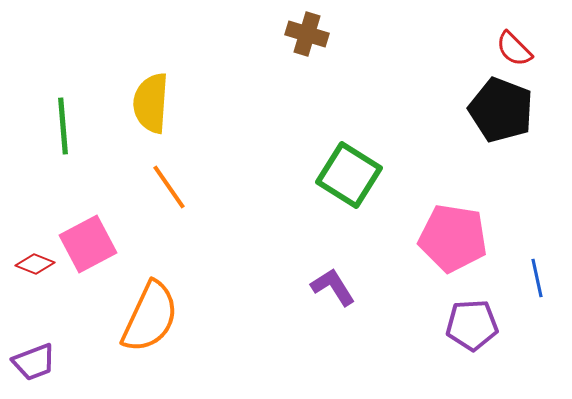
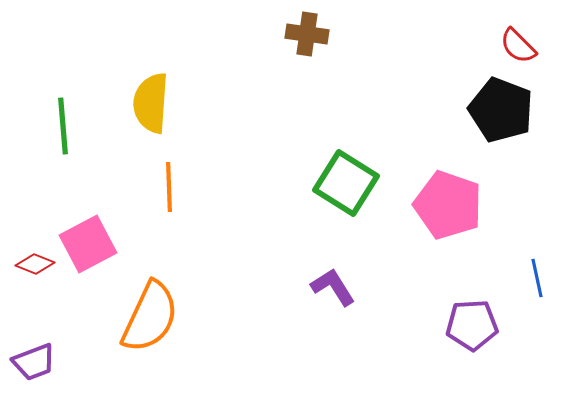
brown cross: rotated 9 degrees counterclockwise
red semicircle: moved 4 px right, 3 px up
green square: moved 3 px left, 8 px down
orange line: rotated 33 degrees clockwise
pink pentagon: moved 5 px left, 33 px up; rotated 10 degrees clockwise
